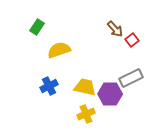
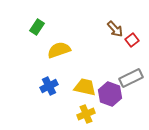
purple hexagon: rotated 20 degrees clockwise
